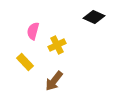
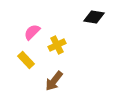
black diamond: rotated 15 degrees counterclockwise
pink semicircle: moved 1 px left, 1 px down; rotated 30 degrees clockwise
yellow rectangle: moved 1 px right, 2 px up
